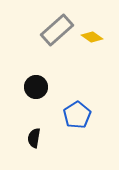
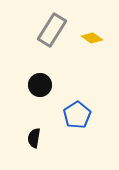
gray rectangle: moved 5 px left; rotated 16 degrees counterclockwise
yellow diamond: moved 1 px down
black circle: moved 4 px right, 2 px up
